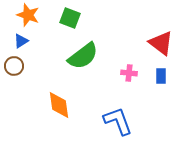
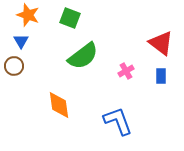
blue triangle: rotated 28 degrees counterclockwise
pink cross: moved 3 px left, 2 px up; rotated 35 degrees counterclockwise
